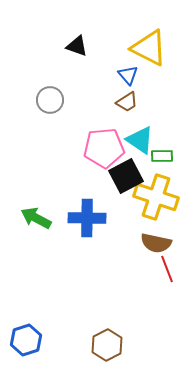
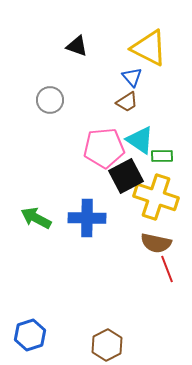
blue triangle: moved 4 px right, 2 px down
blue hexagon: moved 4 px right, 5 px up
